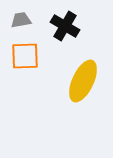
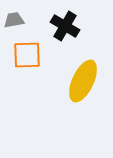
gray trapezoid: moved 7 px left
orange square: moved 2 px right, 1 px up
